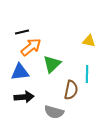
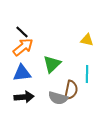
black line: rotated 56 degrees clockwise
yellow triangle: moved 2 px left, 1 px up
orange arrow: moved 8 px left
blue triangle: moved 2 px right, 1 px down
gray semicircle: moved 4 px right, 14 px up
